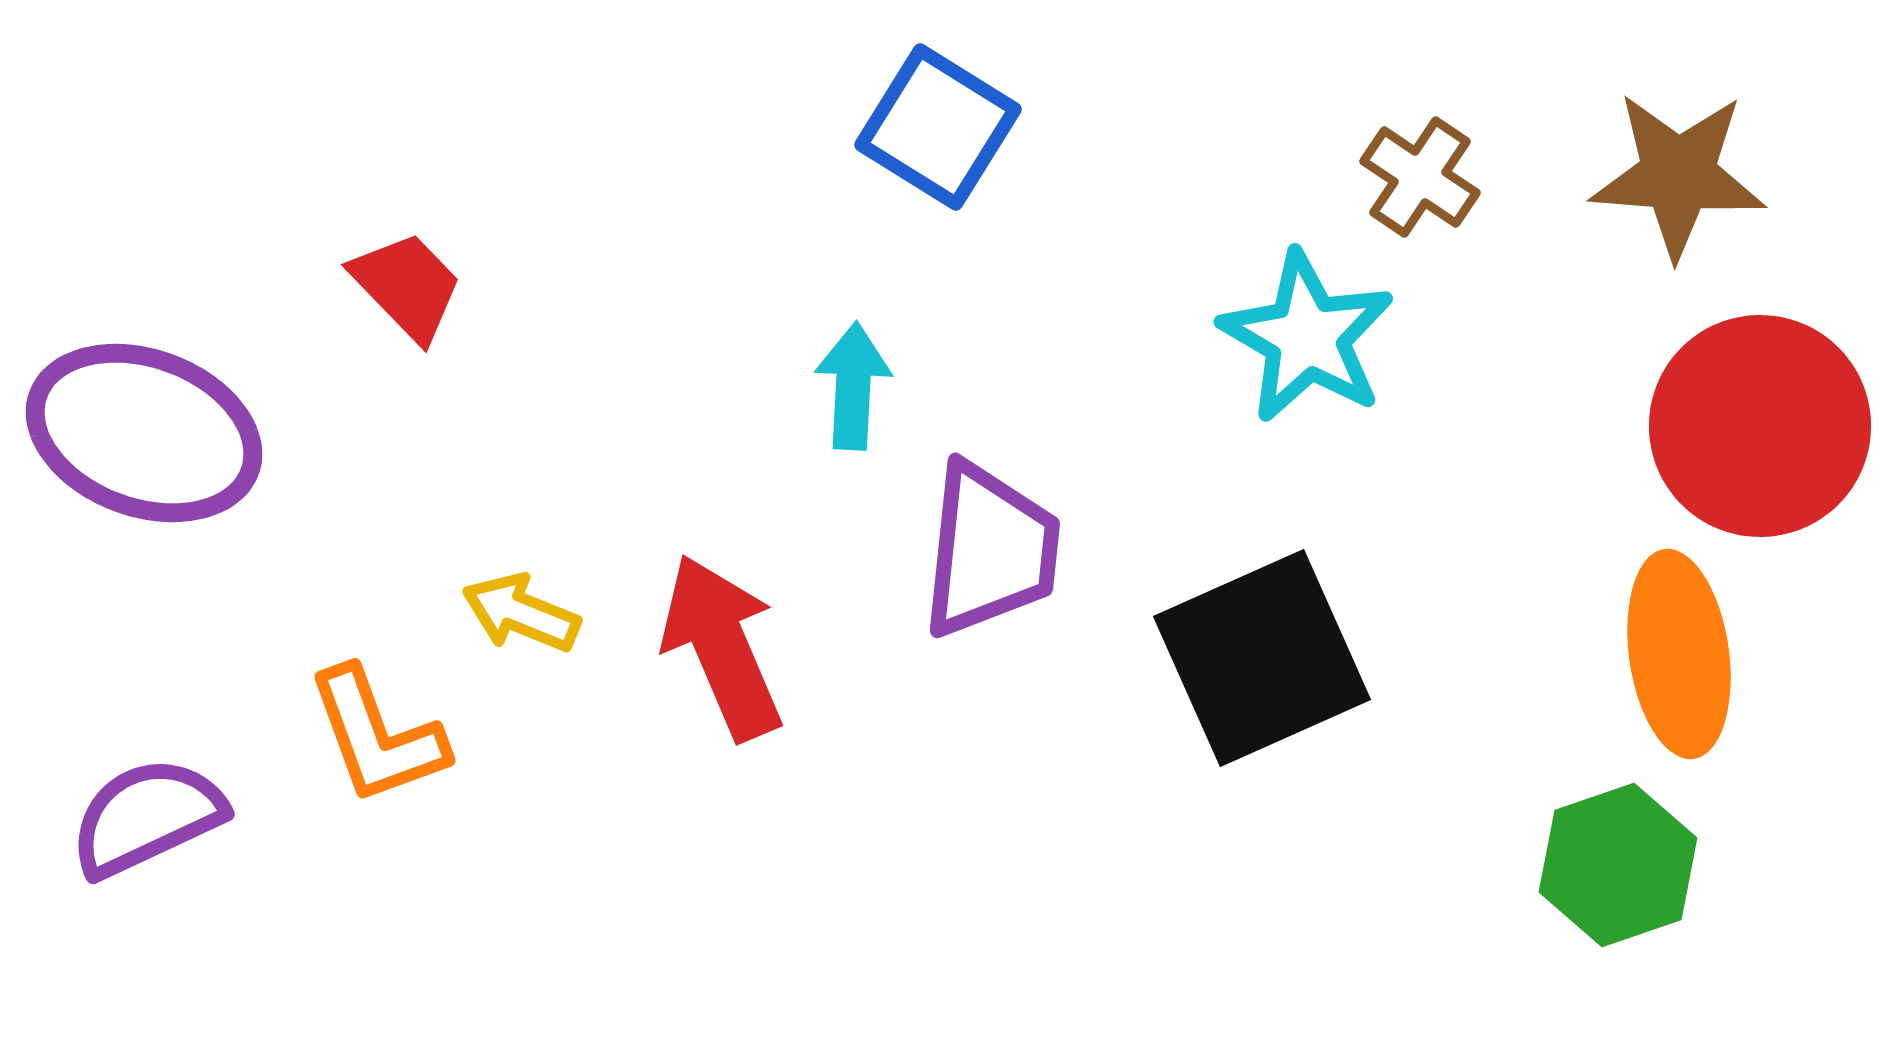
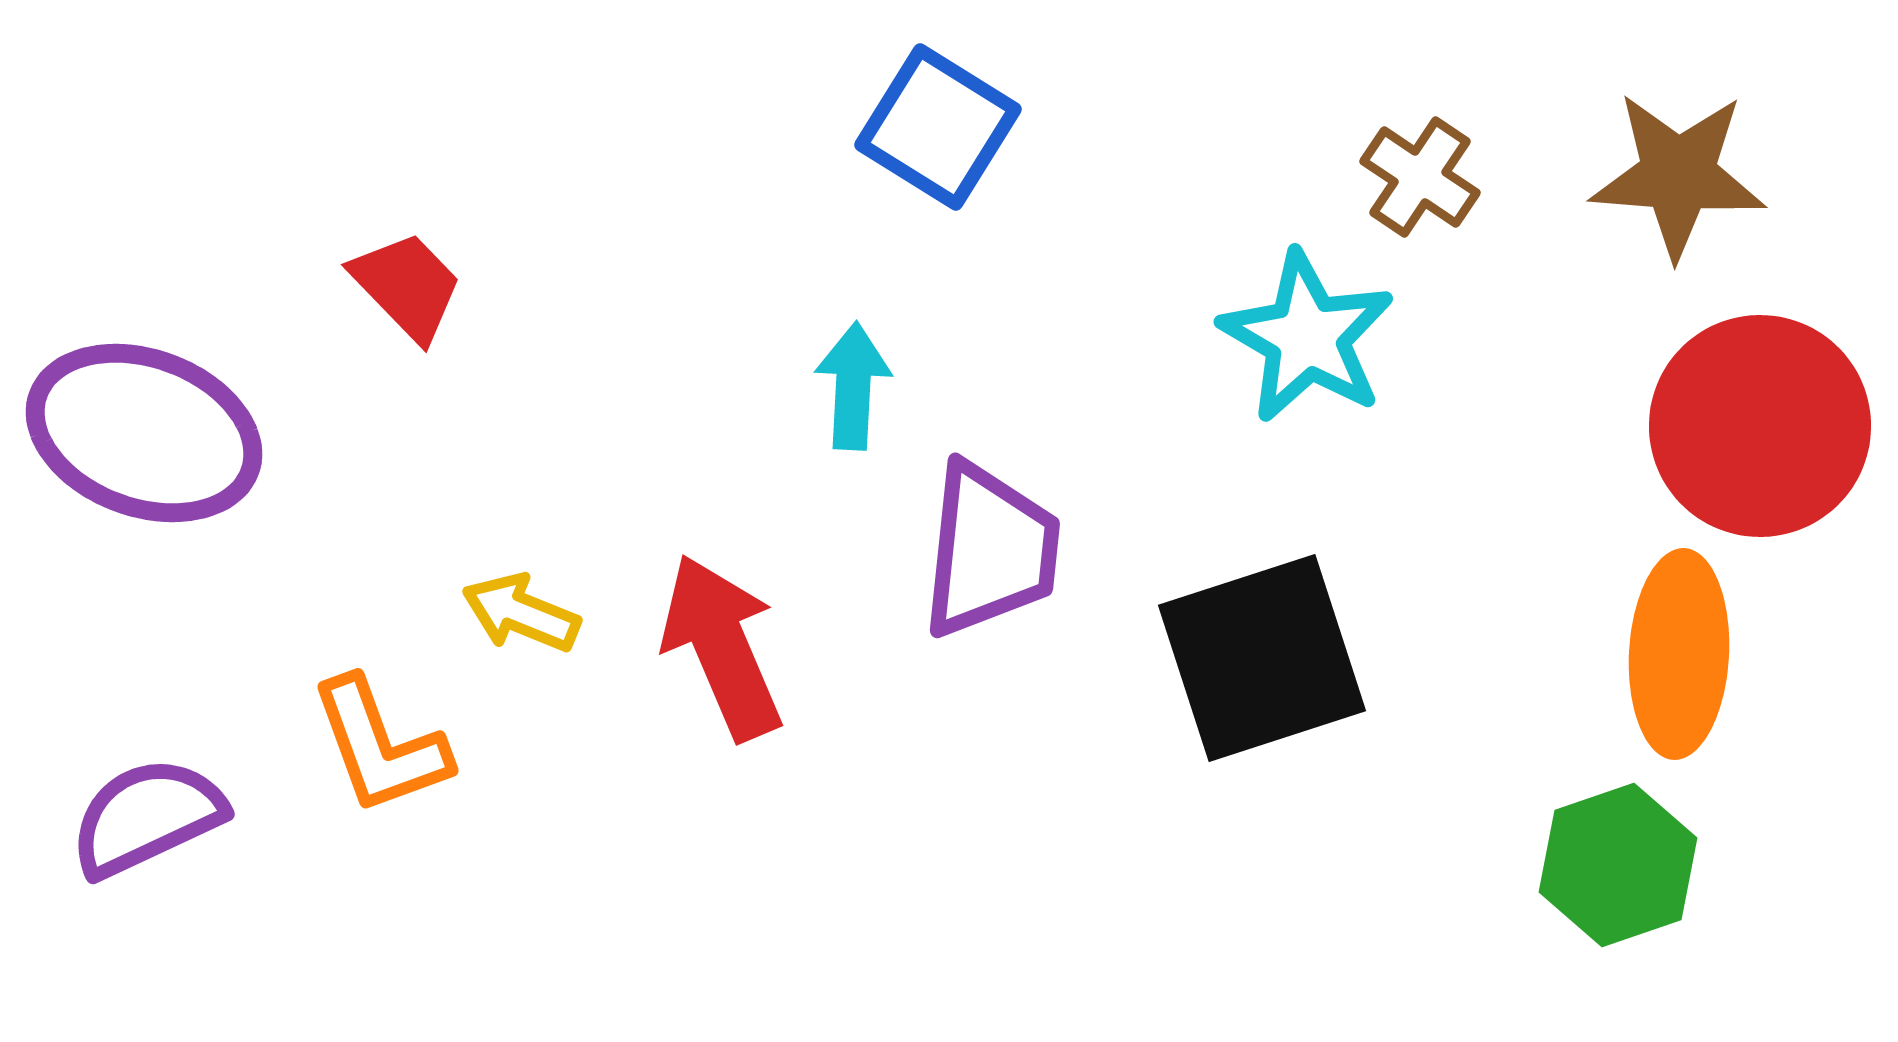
orange ellipse: rotated 11 degrees clockwise
black square: rotated 6 degrees clockwise
orange L-shape: moved 3 px right, 10 px down
